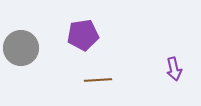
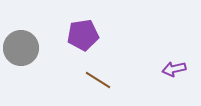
purple arrow: rotated 90 degrees clockwise
brown line: rotated 36 degrees clockwise
